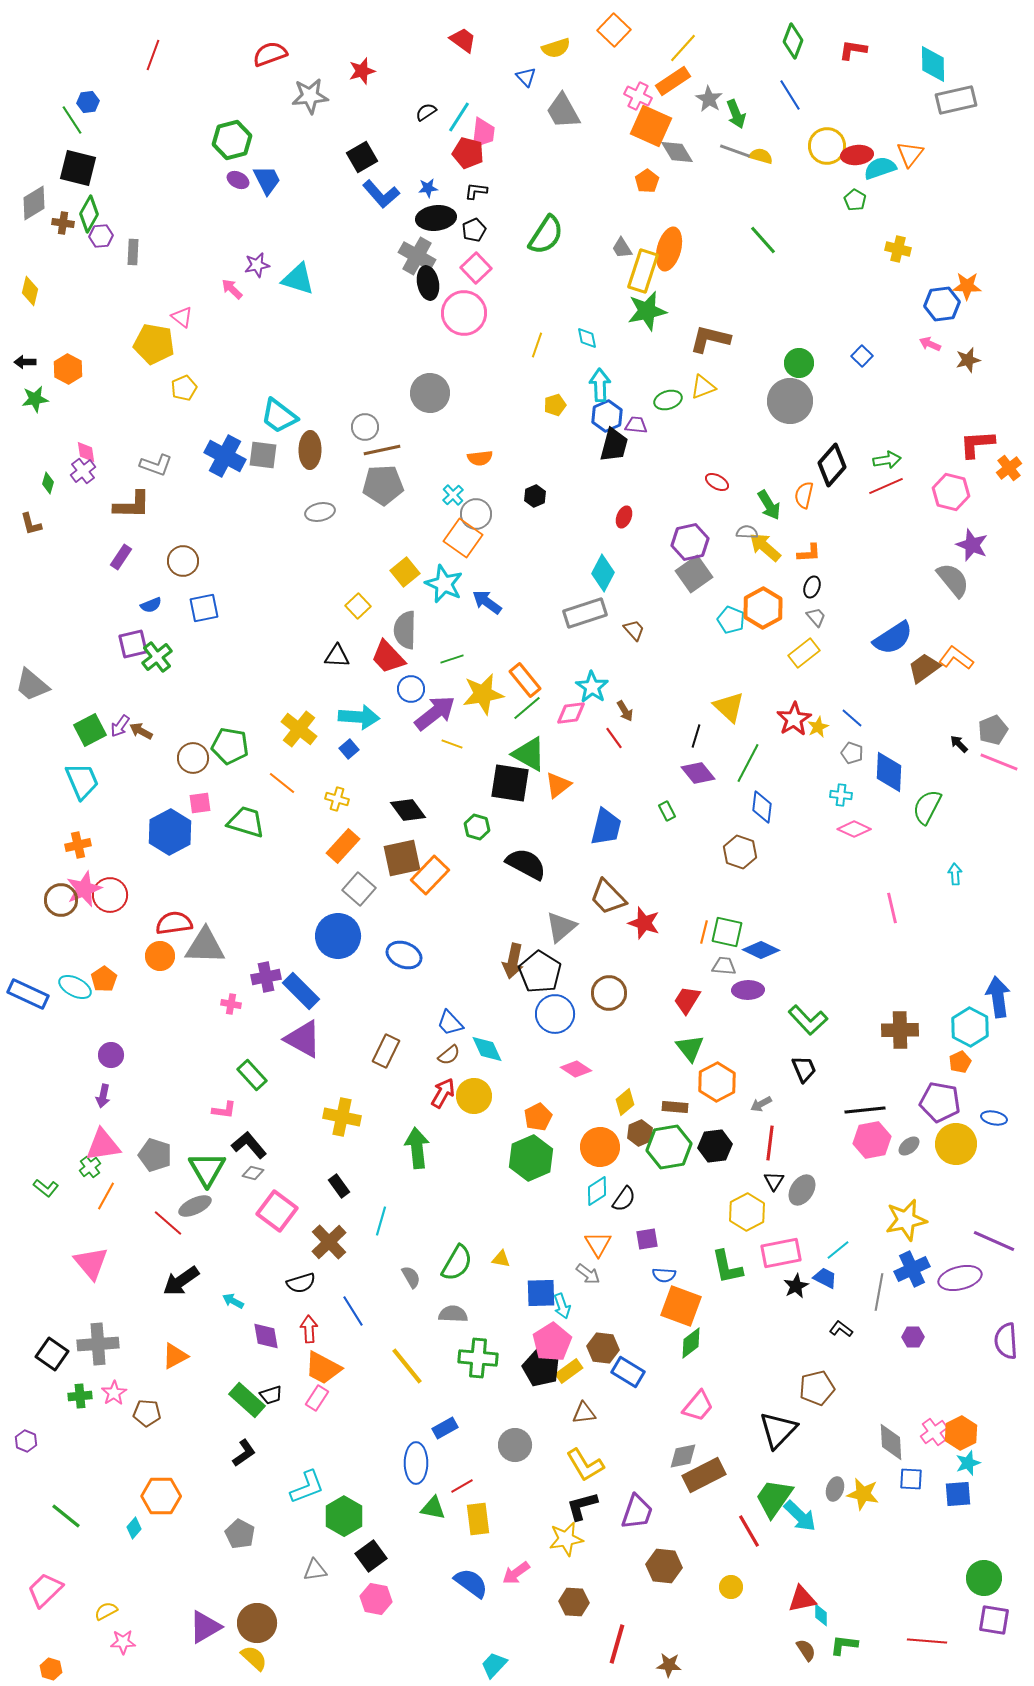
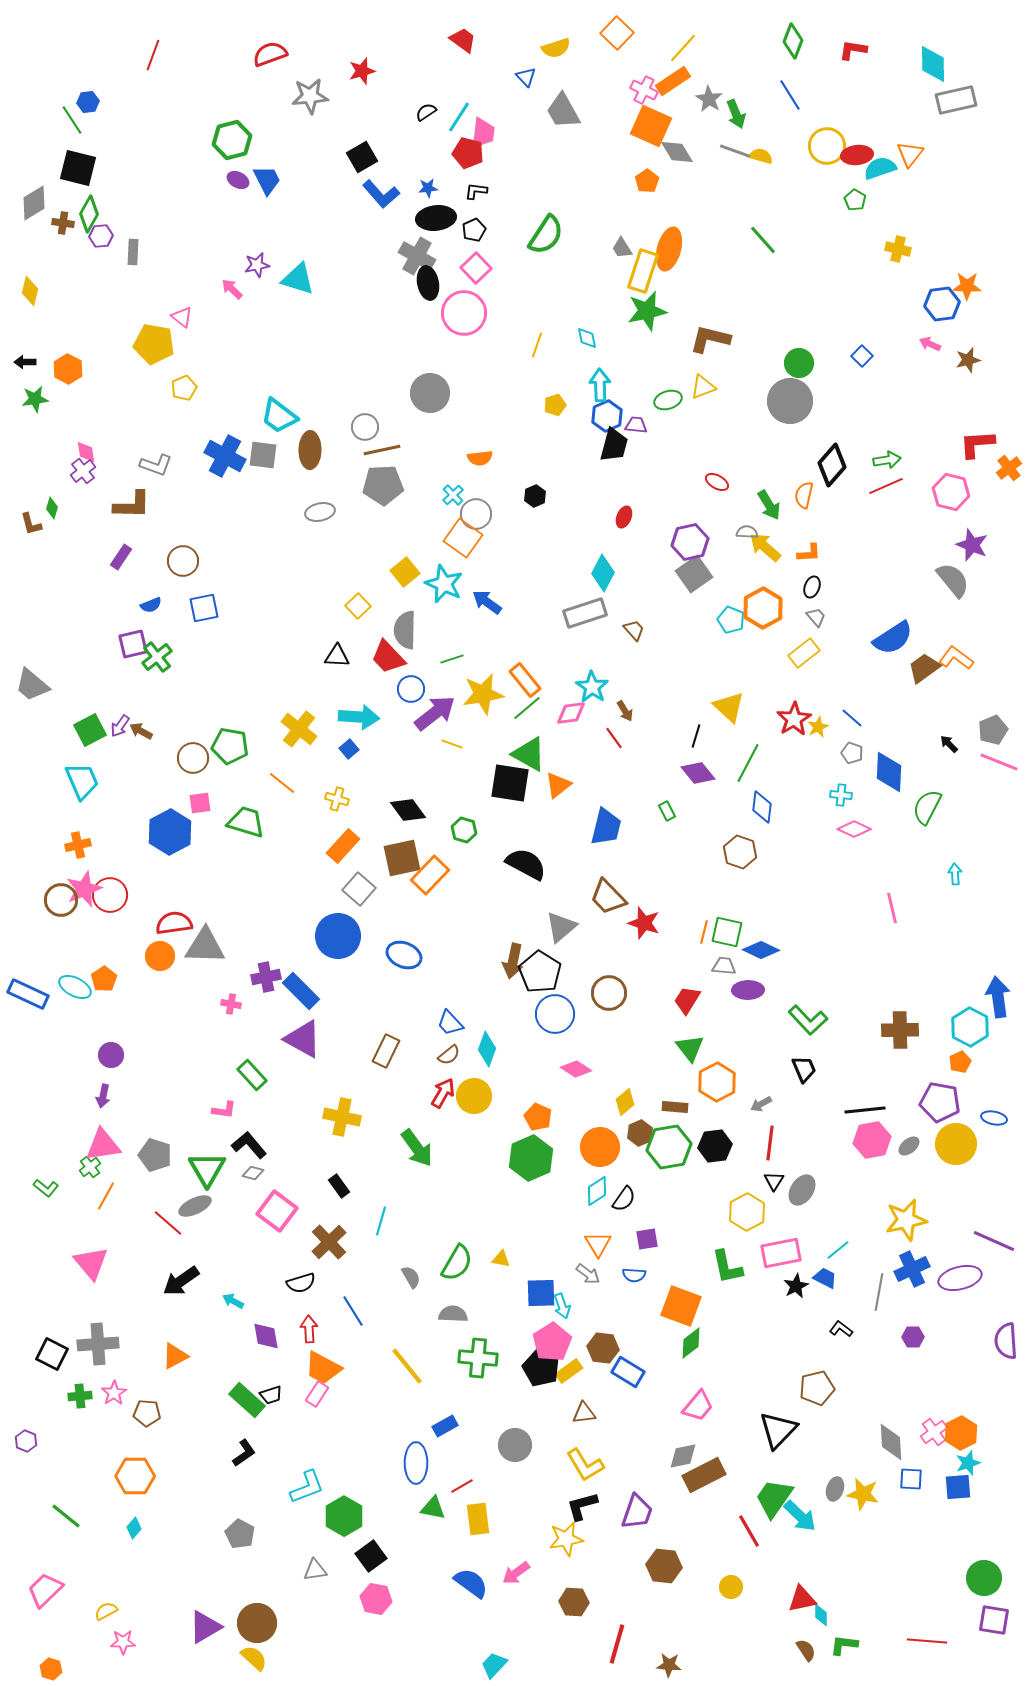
orange square at (614, 30): moved 3 px right, 3 px down
pink cross at (638, 96): moved 6 px right, 6 px up
green diamond at (48, 483): moved 4 px right, 25 px down
black arrow at (959, 744): moved 10 px left
green hexagon at (477, 827): moved 13 px left, 3 px down
cyan diamond at (487, 1049): rotated 44 degrees clockwise
orange pentagon at (538, 1117): rotated 20 degrees counterclockwise
green arrow at (417, 1148): rotated 150 degrees clockwise
blue semicircle at (664, 1275): moved 30 px left
black square at (52, 1354): rotated 8 degrees counterclockwise
pink rectangle at (317, 1398): moved 4 px up
blue rectangle at (445, 1428): moved 2 px up
blue square at (958, 1494): moved 7 px up
orange hexagon at (161, 1496): moved 26 px left, 20 px up
